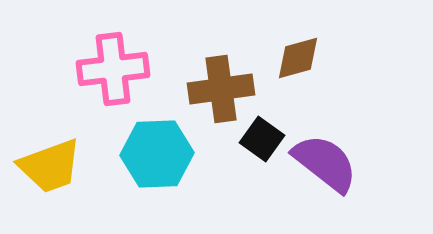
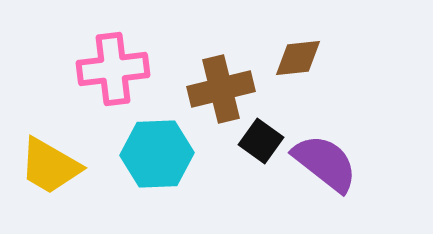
brown diamond: rotated 9 degrees clockwise
brown cross: rotated 6 degrees counterclockwise
black square: moved 1 px left, 2 px down
yellow trapezoid: rotated 50 degrees clockwise
